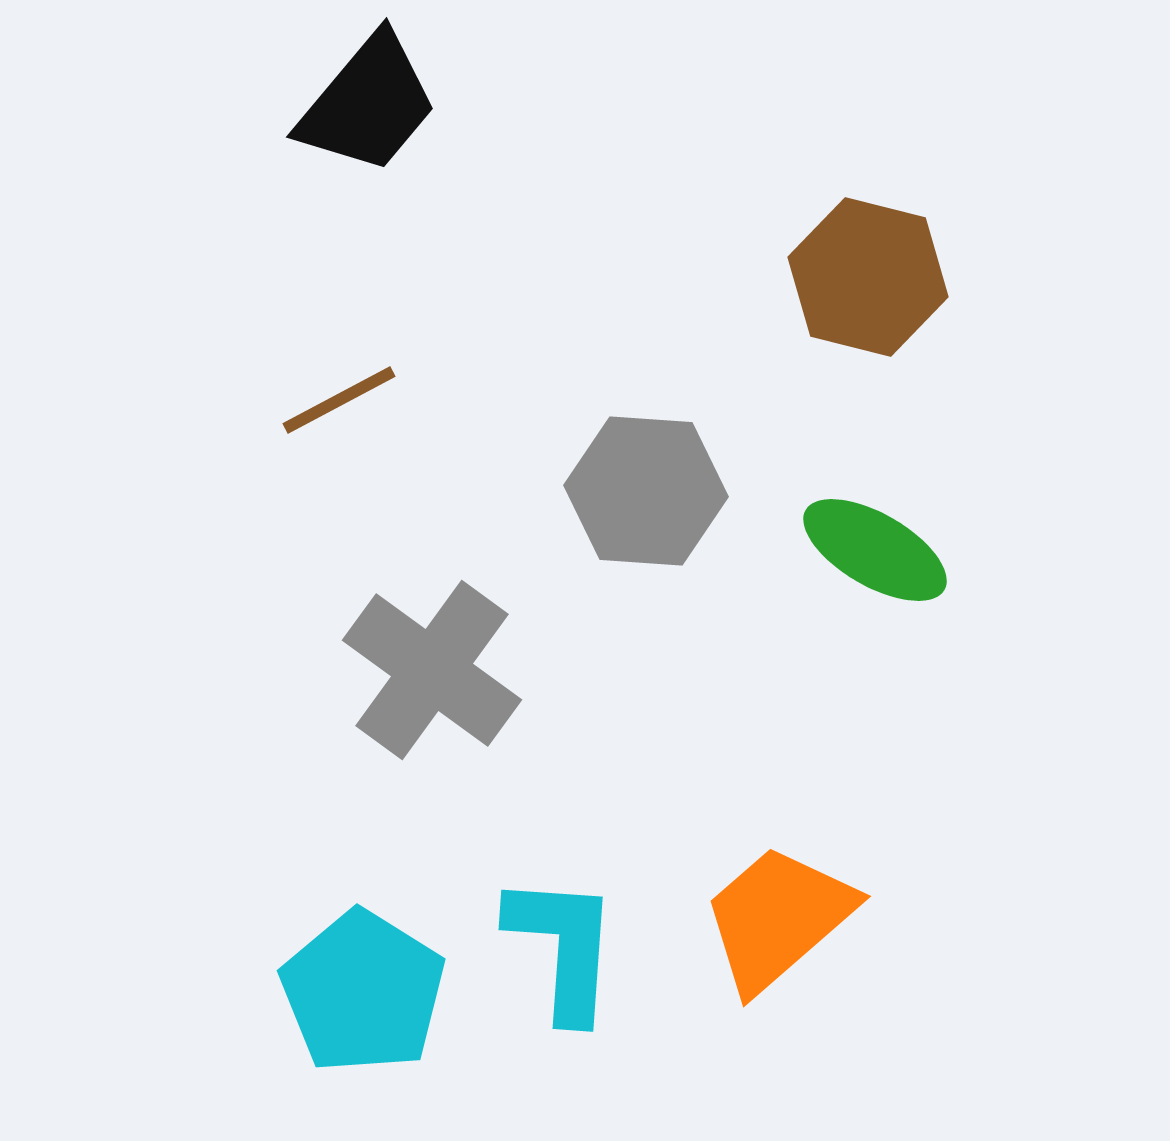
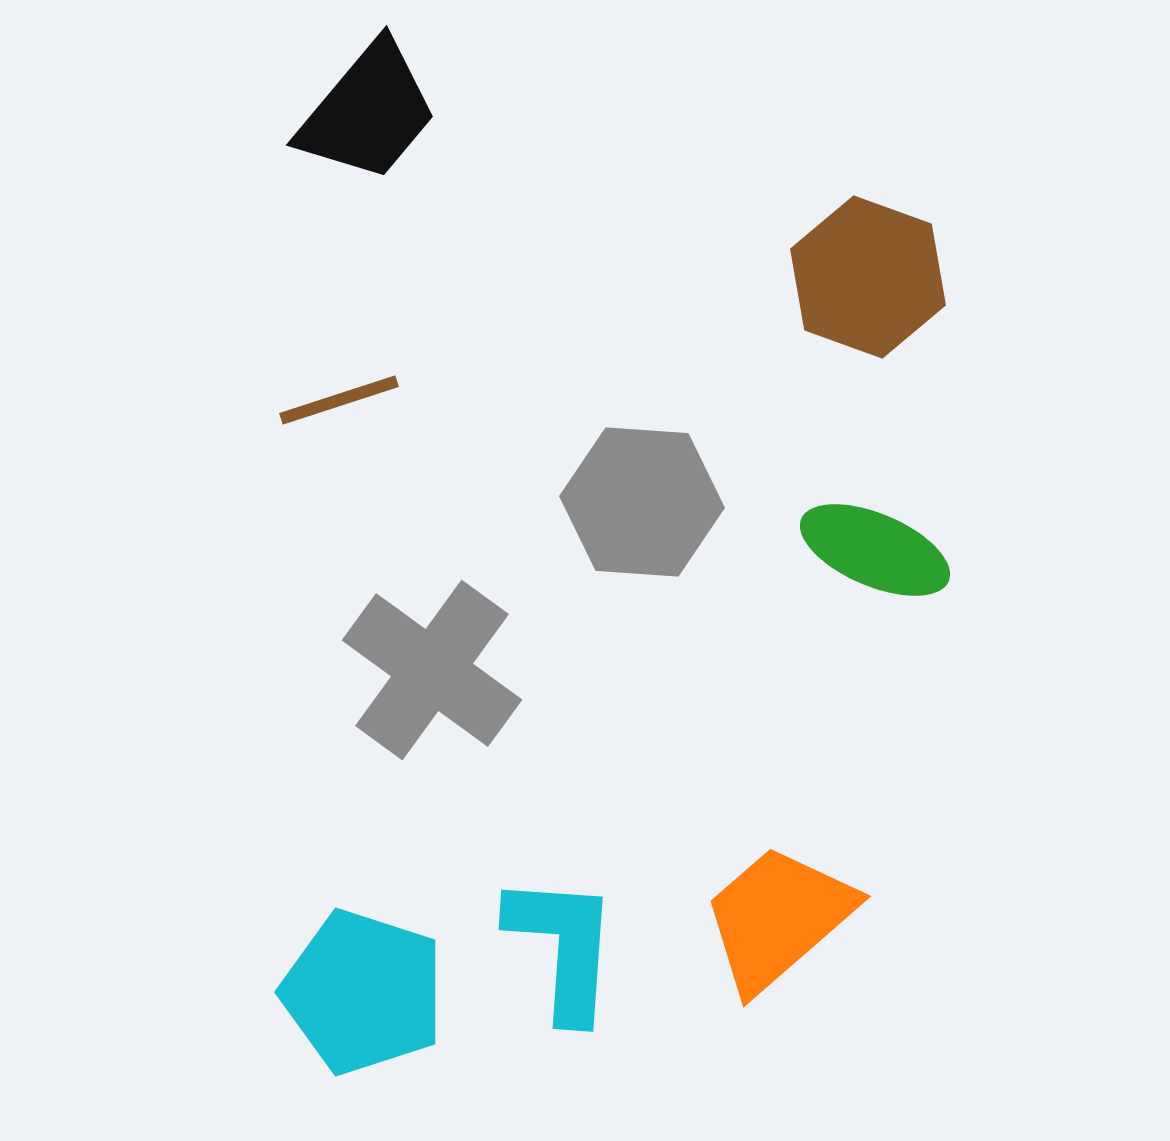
black trapezoid: moved 8 px down
brown hexagon: rotated 6 degrees clockwise
brown line: rotated 10 degrees clockwise
gray hexagon: moved 4 px left, 11 px down
green ellipse: rotated 7 degrees counterclockwise
cyan pentagon: rotated 14 degrees counterclockwise
